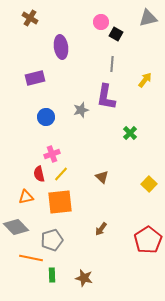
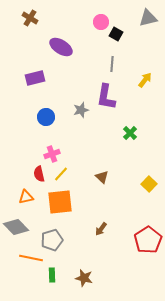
purple ellipse: rotated 50 degrees counterclockwise
